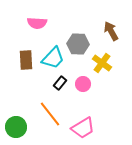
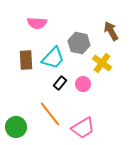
gray hexagon: moved 1 px right, 1 px up; rotated 10 degrees clockwise
